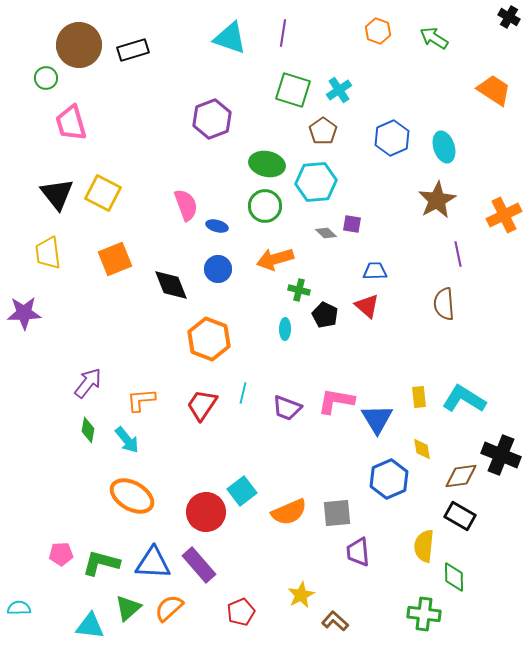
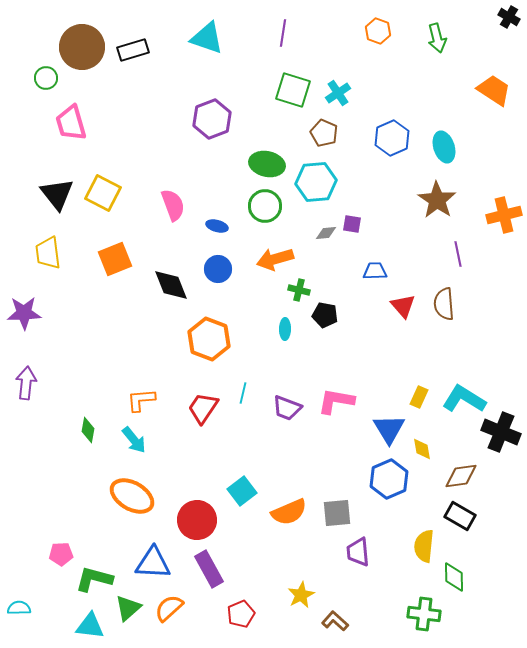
cyan triangle at (230, 38): moved 23 px left
green arrow at (434, 38): moved 3 px right; rotated 136 degrees counterclockwise
brown circle at (79, 45): moved 3 px right, 2 px down
cyan cross at (339, 90): moved 1 px left, 3 px down
brown pentagon at (323, 131): moved 1 px right, 2 px down; rotated 12 degrees counterclockwise
brown star at (437, 200): rotated 9 degrees counterclockwise
pink semicircle at (186, 205): moved 13 px left
orange cross at (504, 215): rotated 12 degrees clockwise
gray diamond at (326, 233): rotated 50 degrees counterclockwise
red triangle at (367, 306): moved 36 px right; rotated 8 degrees clockwise
black pentagon at (325, 315): rotated 15 degrees counterclockwise
purple arrow at (88, 383): moved 62 px left; rotated 32 degrees counterclockwise
yellow rectangle at (419, 397): rotated 30 degrees clockwise
red trapezoid at (202, 405): moved 1 px right, 3 px down
blue triangle at (377, 419): moved 12 px right, 10 px down
cyan arrow at (127, 440): moved 7 px right
black cross at (501, 455): moved 23 px up
red circle at (206, 512): moved 9 px left, 8 px down
green L-shape at (101, 563): moved 7 px left, 16 px down
purple rectangle at (199, 565): moved 10 px right, 4 px down; rotated 12 degrees clockwise
red pentagon at (241, 612): moved 2 px down
